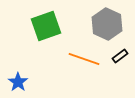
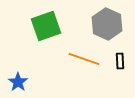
black rectangle: moved 5 px down; rotated 56 degrees counterclockwise
